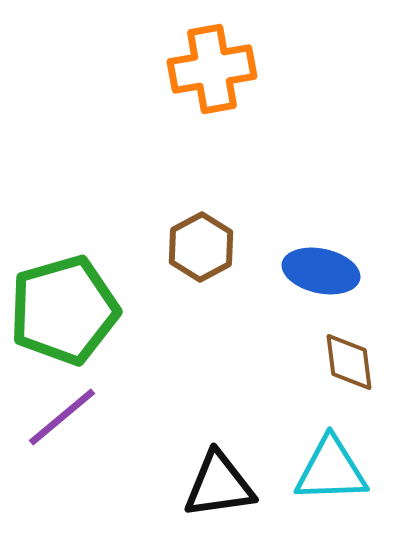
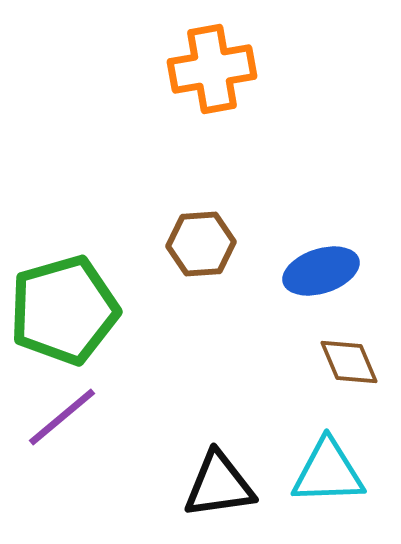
brown hexagon: moved 3 px up; rotated 24 degrees clockwise
blue ellipse: rotated 30 degrees counterclockwise
brown diamond: rotated 16 degrees counterclockwise
cyan triangle: moved 3 px left, 2 px down
